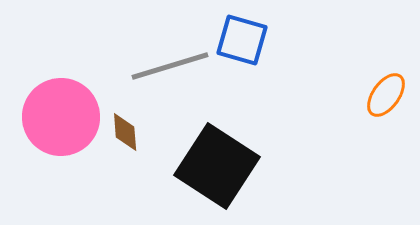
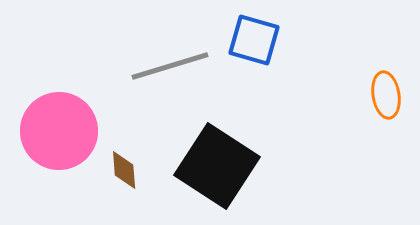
blue square: moved 12 px right
orange ellipse: rotated 45 degrees counterclockwise
pink circle: moved 2 px left, 14 px down
brown diamond: moved 1 px left, 38 px down
